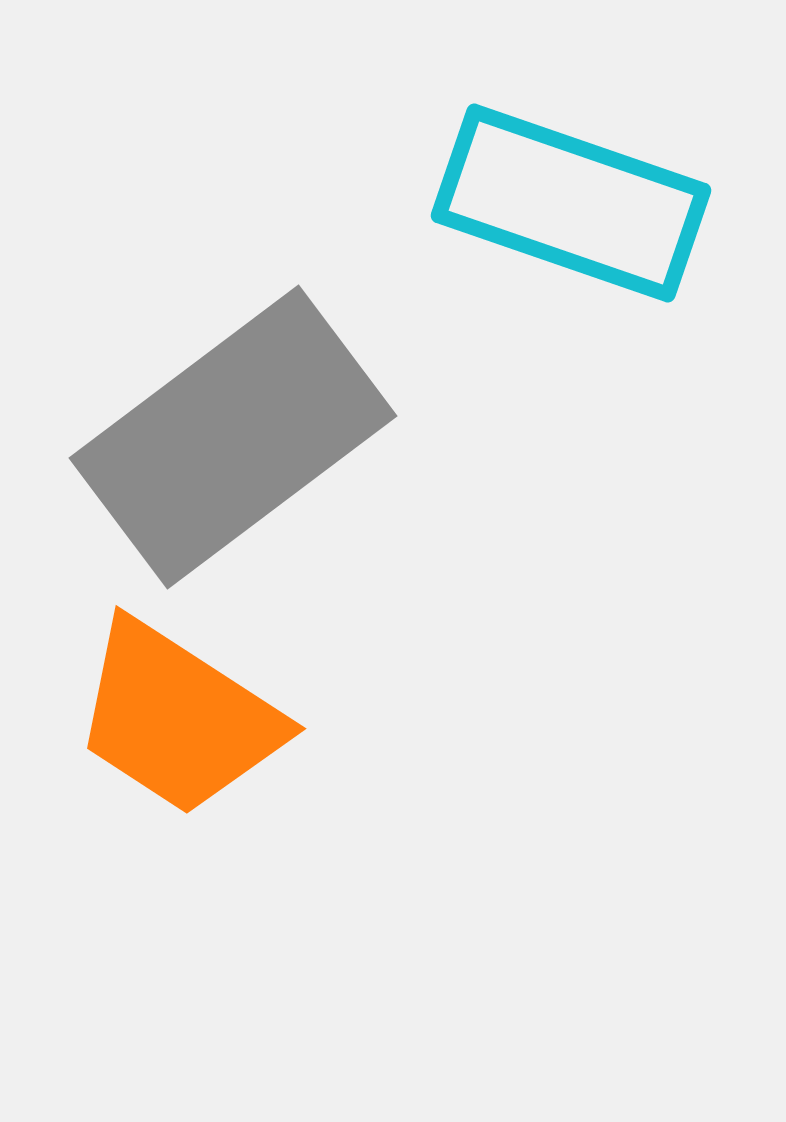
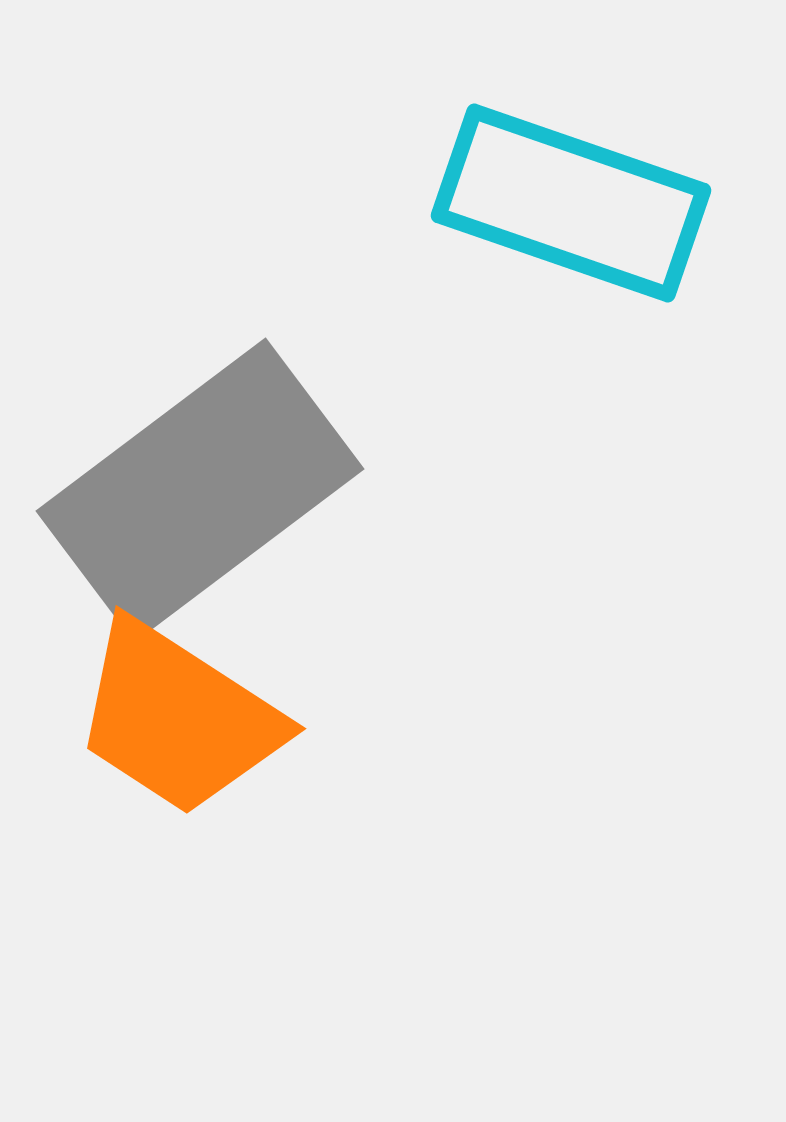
gray rectangle: moved 33 px left, 53 px down
